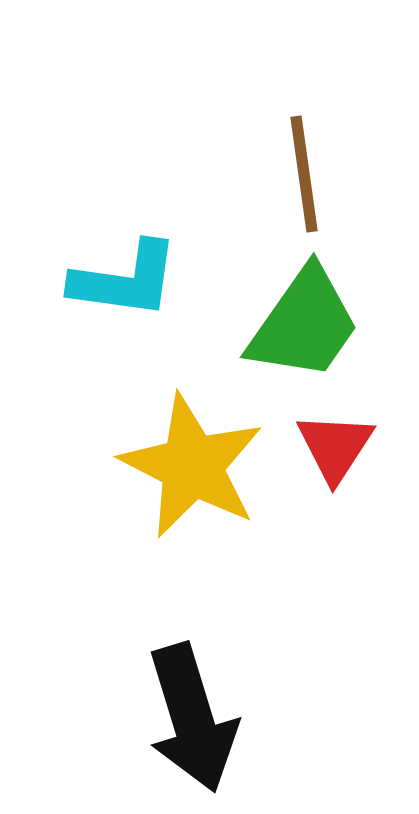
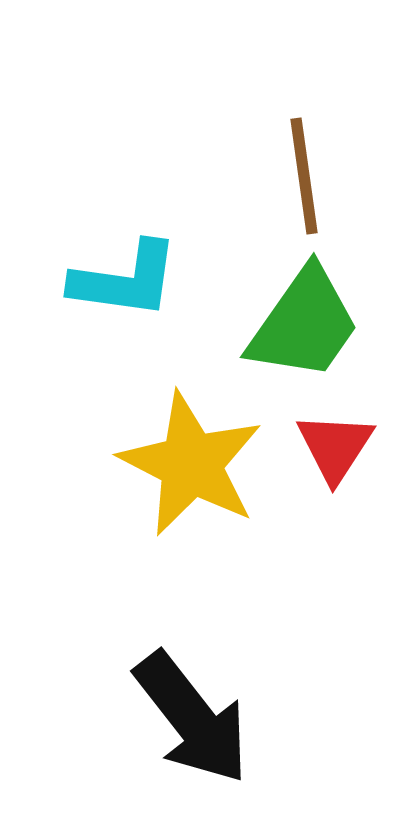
brown line: moved 2 px down
yellow star: moved 1 px left, 2 px up
black arrow: rotated 21 degrees counterclockwise
